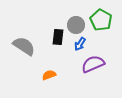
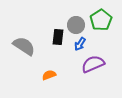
green pentagon: rotated 10 degrees clockwise
